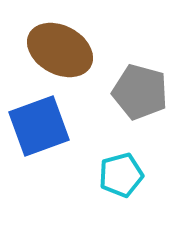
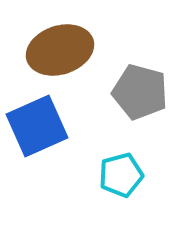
brown ellipse: rotated 46 degrees counterclockwise
blue square: moved 2 px left; rotated 4 degrees counterclockwise
